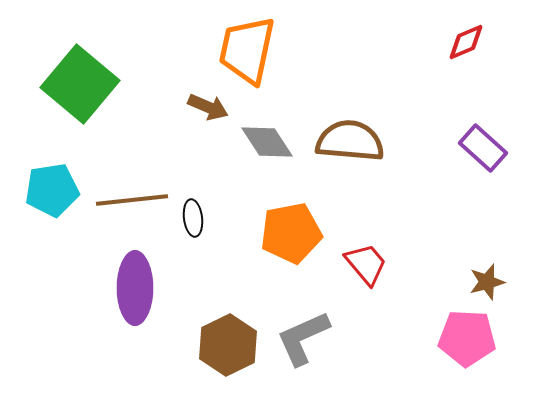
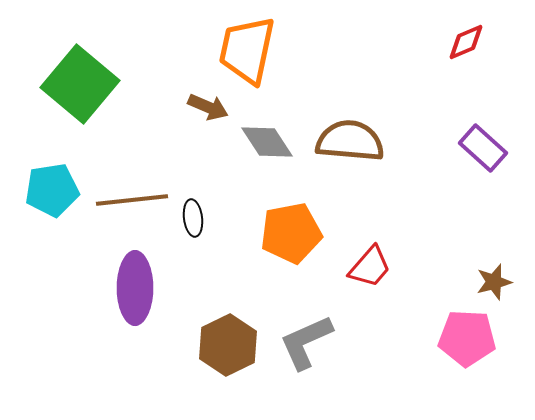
red trapezoid: moved 4 px right, 3 px down; rotated 81 degrees clockwise
brown star: moved 7 px right
gray L-shape: moved 3 px right, 4 px down
